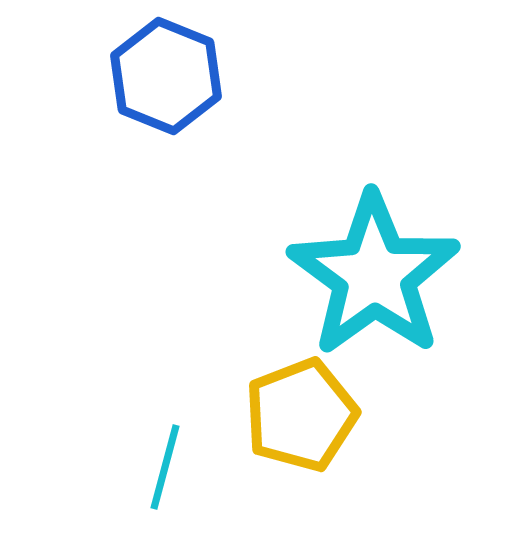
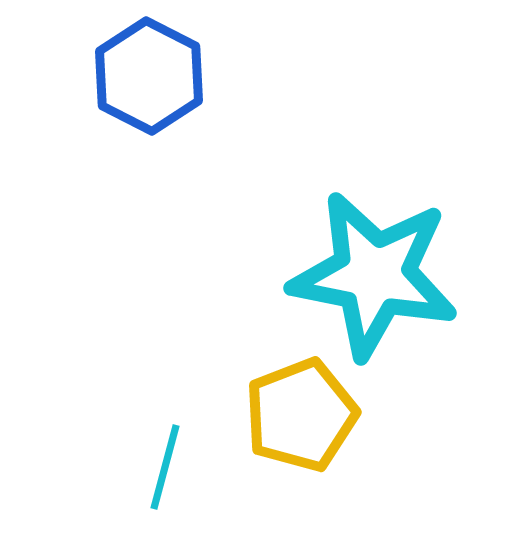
blue hexagon: moved 17 px left; rotated 5 degrees clockwise
cyan star: rotated 25 degrees counterclockwise
